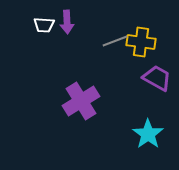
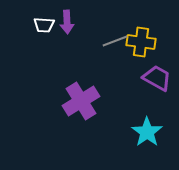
cyan star: moved 1 px left, 2 px up
